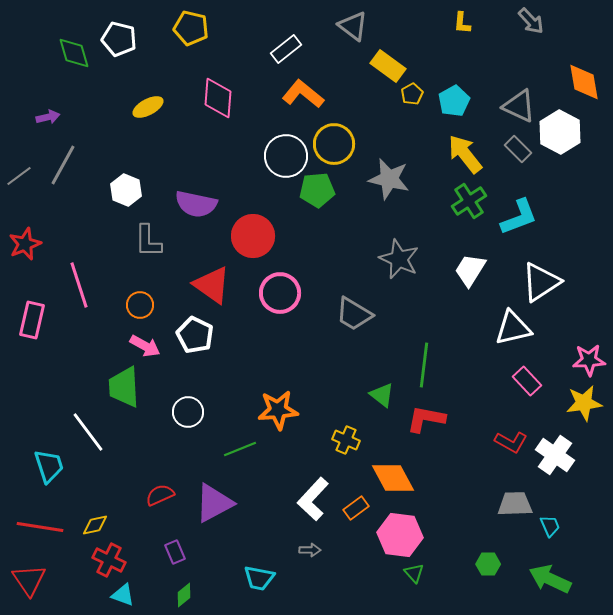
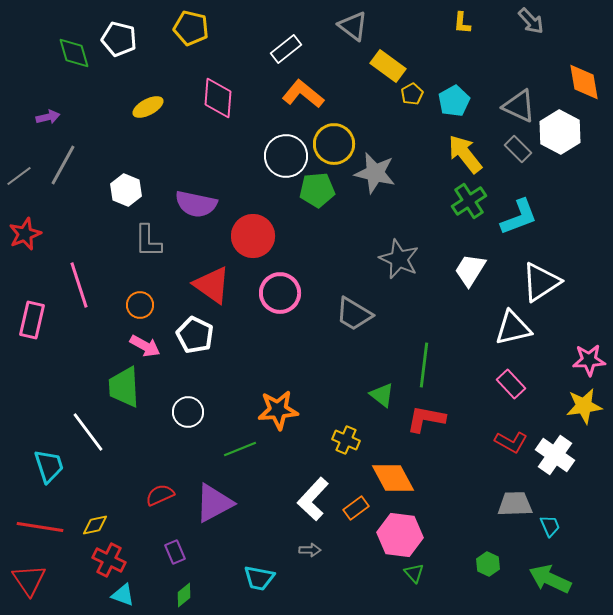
gray star at (389, 179): moved 14 px left, 6 px up
red star at (25, 244): moved 10 px up
pink rectangle at (527, 381): moved 16 px left, 3 px down
yellow star at (584, 403): moved 3 px down
green hexagon at (488, 564): rotated 25 degrees clockwise
